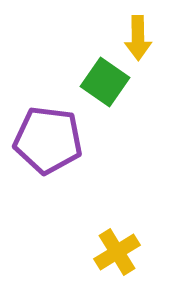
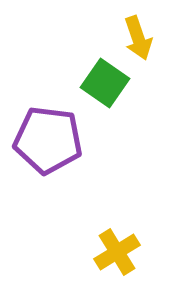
yellow arrow: rotated 18 degrees counterclockwise
green square: moved 1 px down
